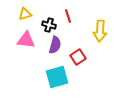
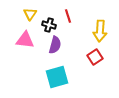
yellow triangle: moved 5 px right; rotated 40 degrees counterclockwise
pink triangle: moved 1 px left
red square: moved 17 px right
